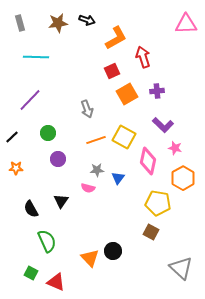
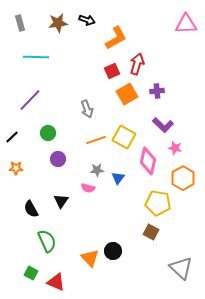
red arrow: moved 6 px left, 7 px down; rotated 35 degrees clockwise
